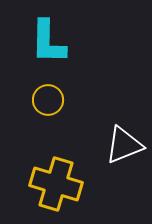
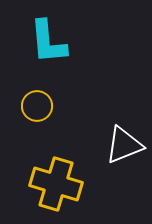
cyan L-shape: rotated 6 degrees counterclockwise
yellow circle: moved 11 px left, 6 px down
